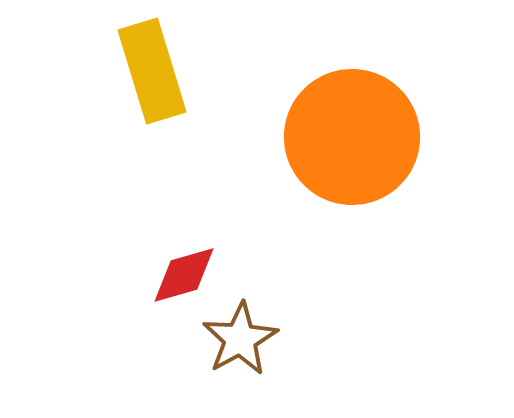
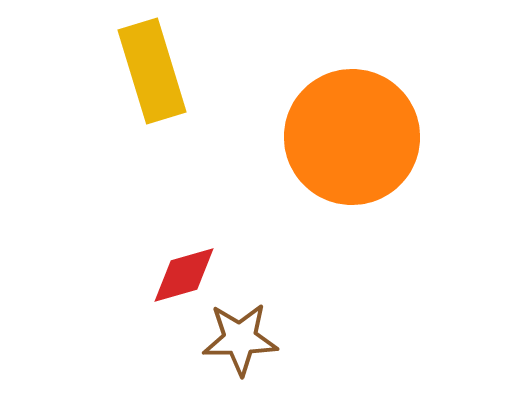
brown star: rotated 28 degrees clockwise
